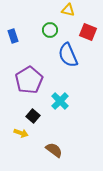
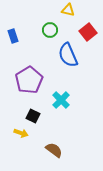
red square: rotated 30 degrees clockwise
cyan cross: moved 1 px right, 1 px up
black square: rotated 16 degrees counterclockwise
